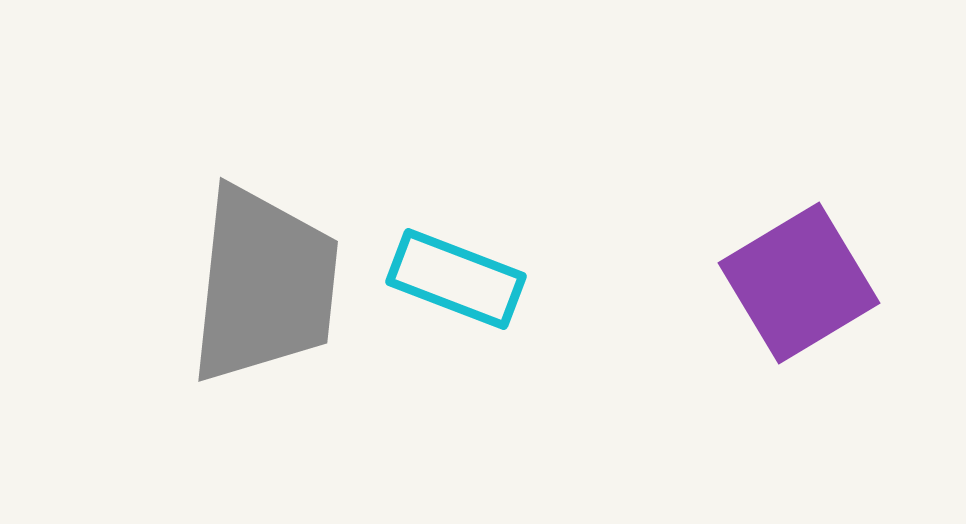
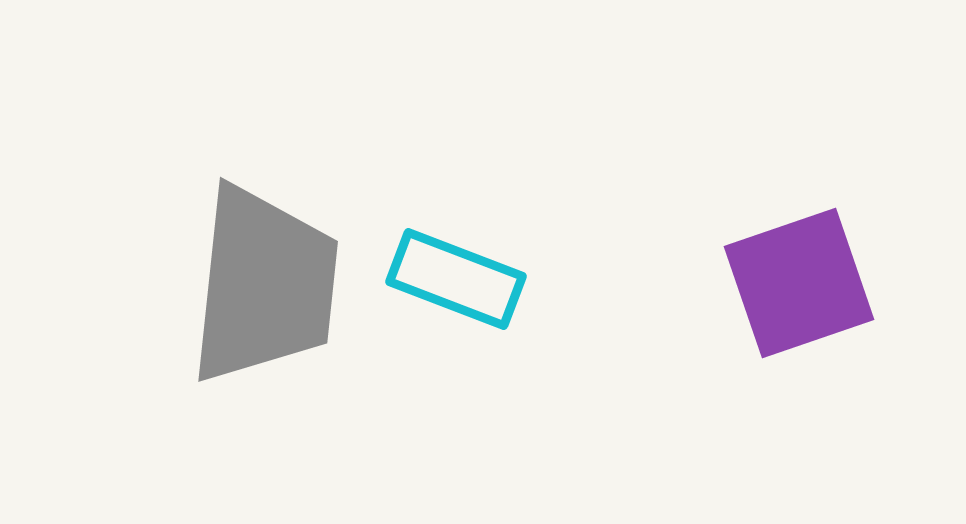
purple square: rotated 12 degrees clockwise
